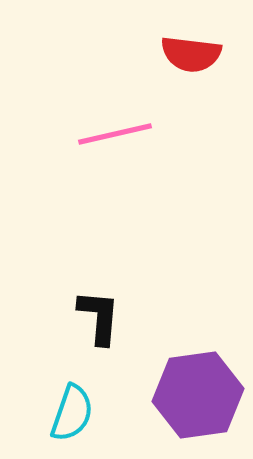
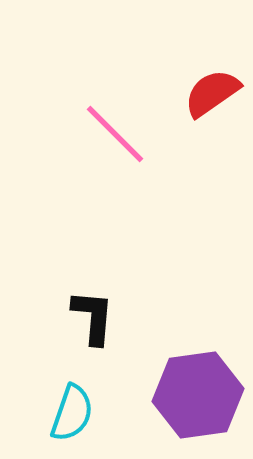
red semicircle: moved 21 px right, 39 px down; rotated 138 degrees clockwise
pink line: rotated 58 degrees clockwise
black L-shape: moved 6 px left
